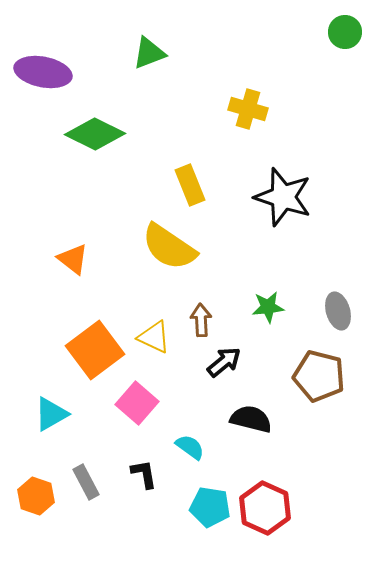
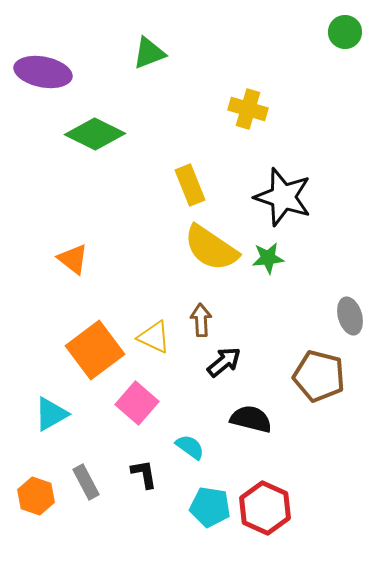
yellow semicircle: moved 42 px right, 1 px down
green star: moved 49 px up
gray ellipse: moved 12 px right, 5 px down
